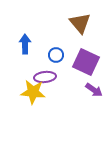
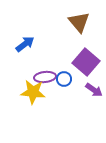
brown triangle: moved 1 px left, 1 px up
blue arrow: rotated 54 degrees clockwise
blue circle: moved 8 px right, 24 px down
purple square: rotated 16 degrees clockwise
